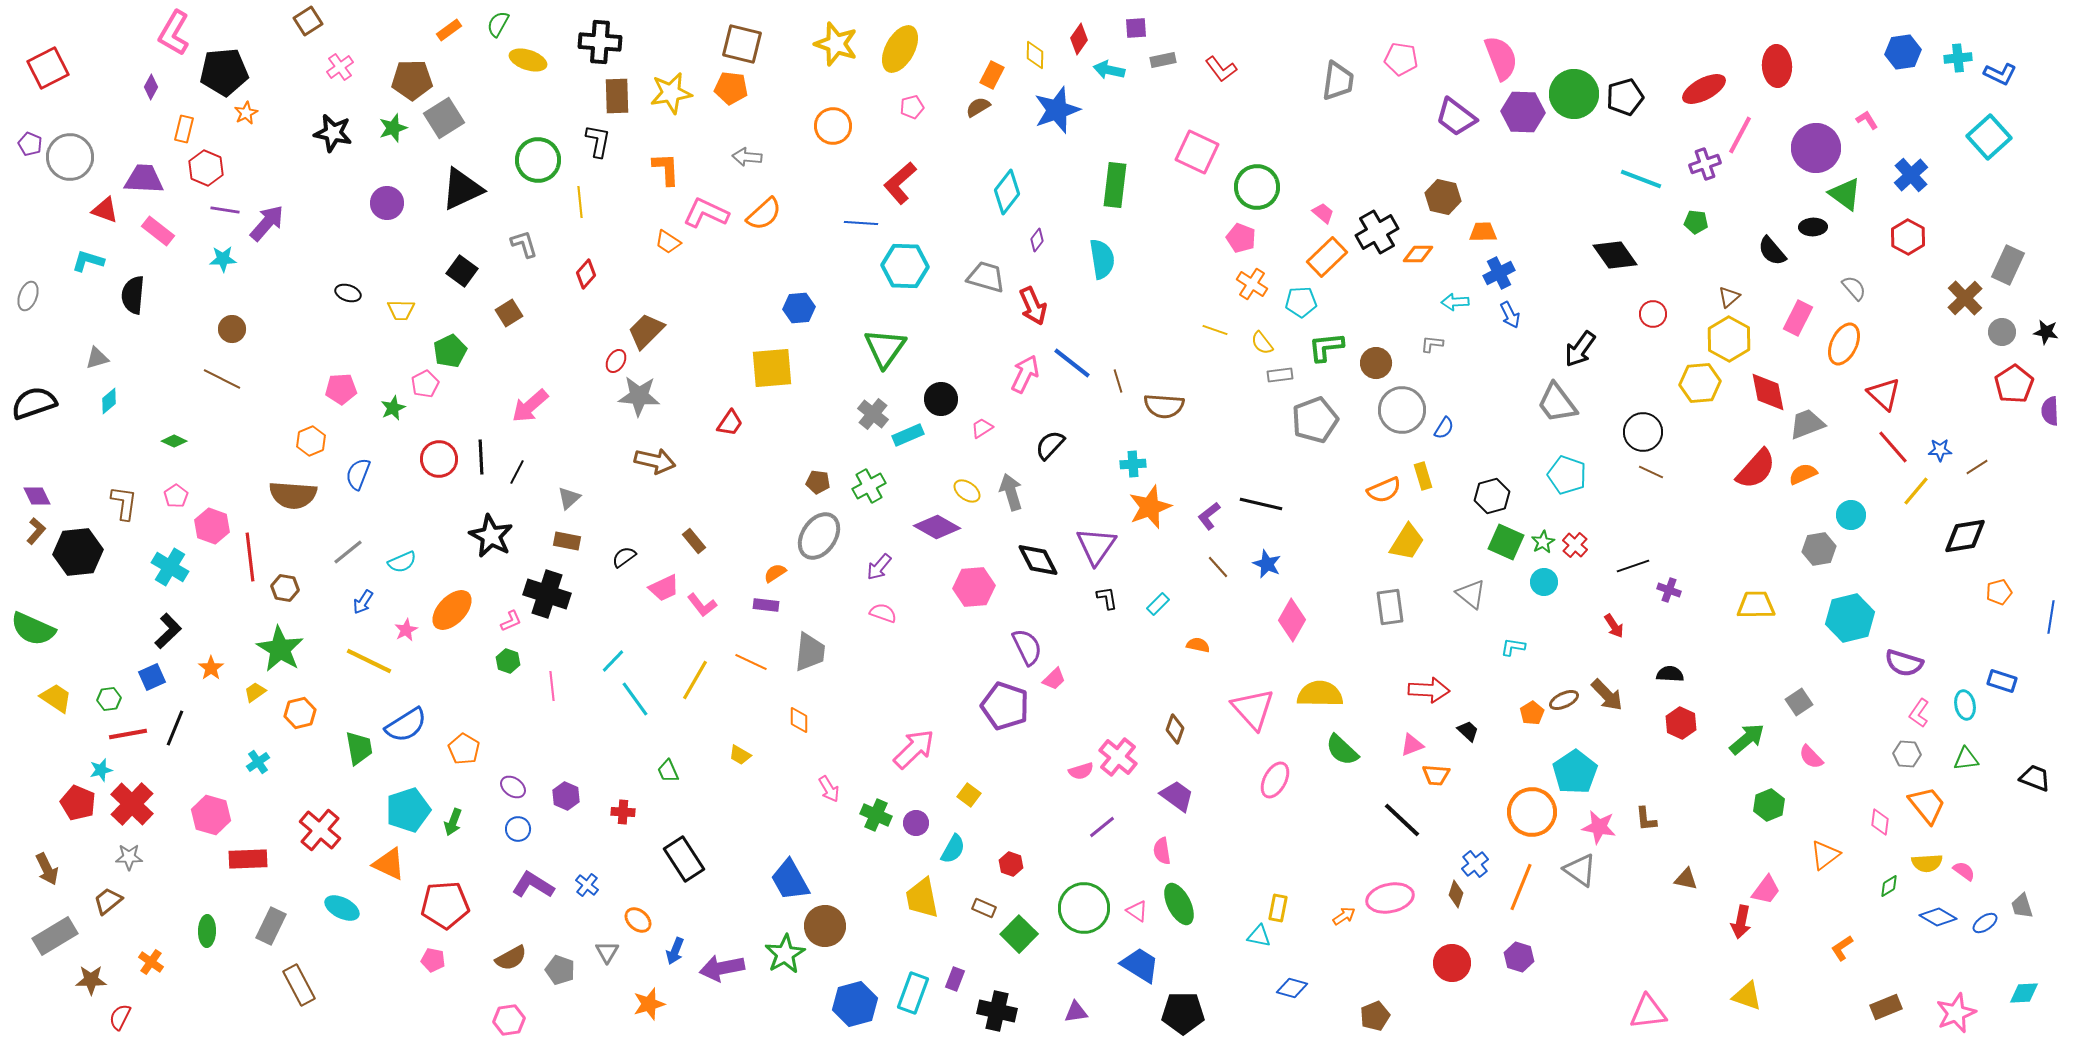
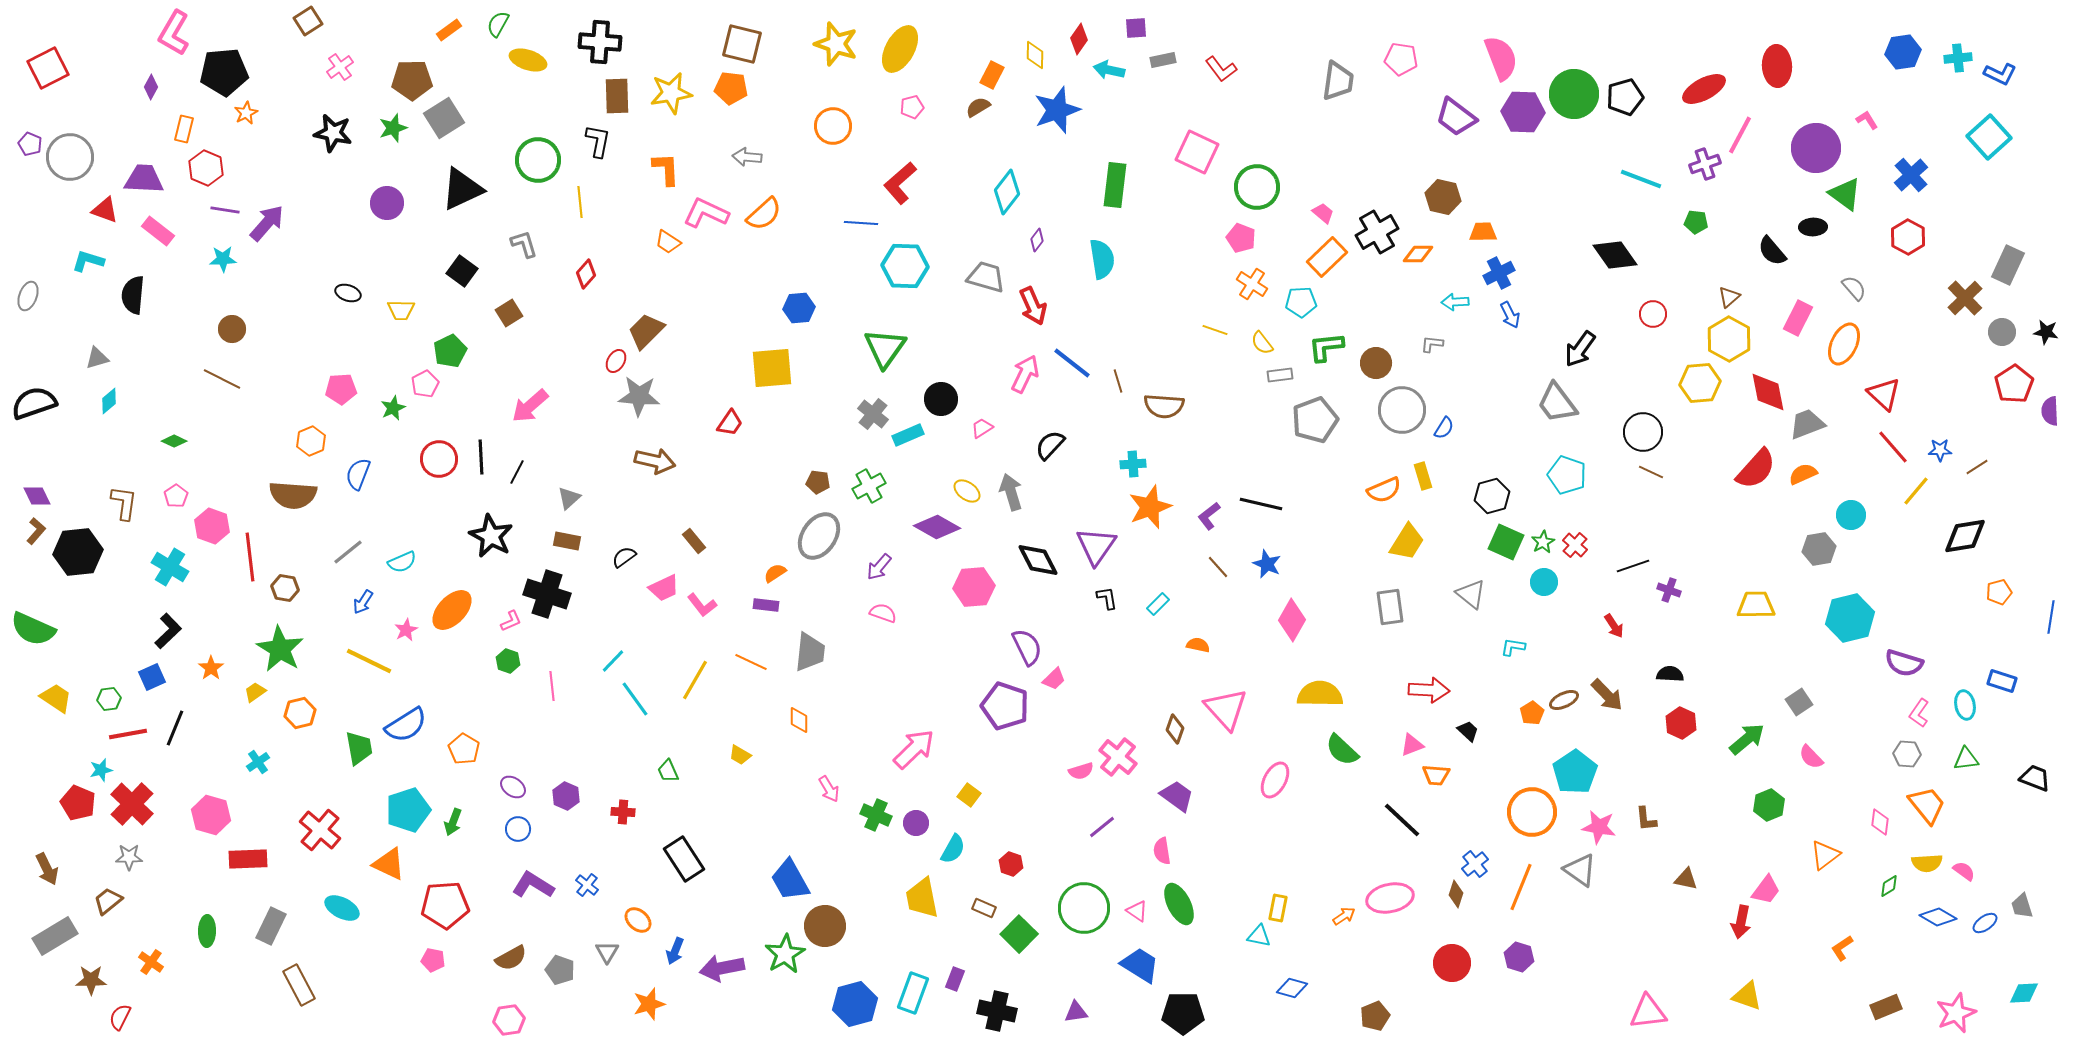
pink triangle at (1253, 709): moved 27 px left
